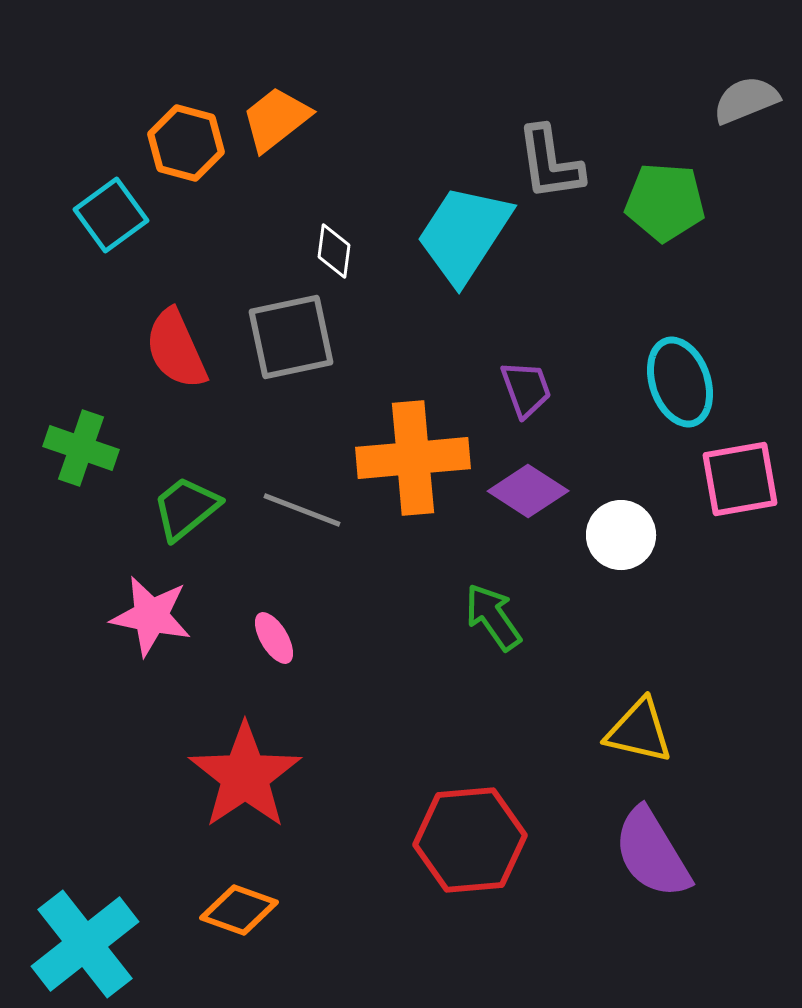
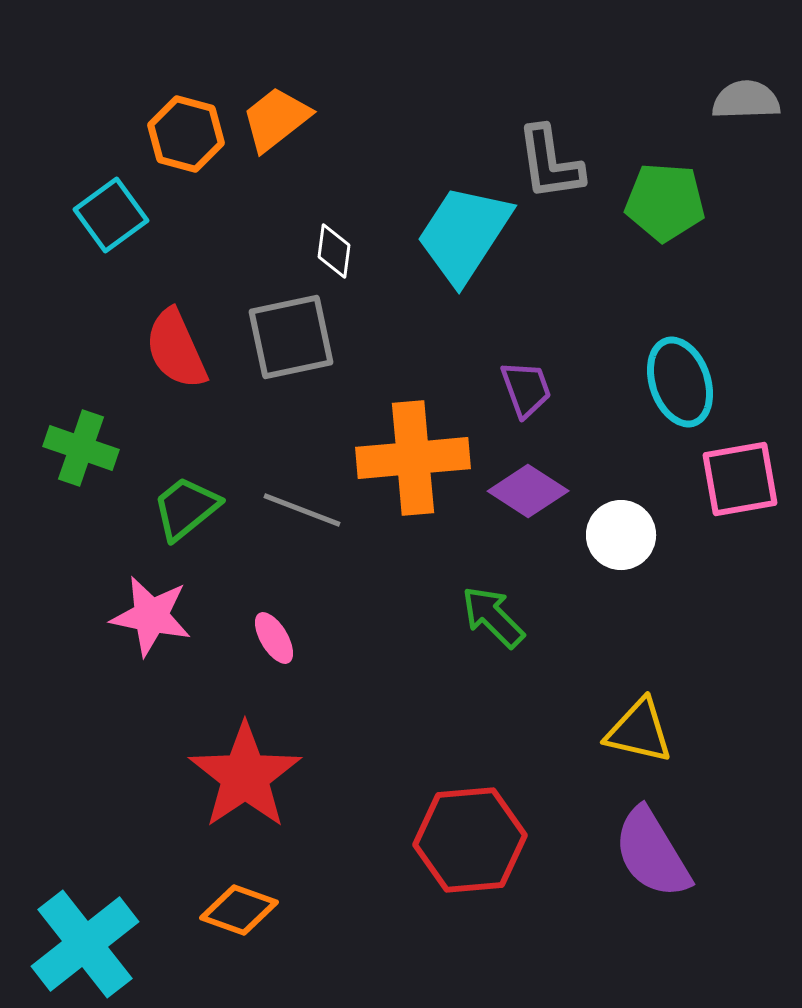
gray semicircle: rotated 20 degrees clockwise
orange hexagon: moved 9 px up
green arrow: rotated 10 degrees counterclockwise
